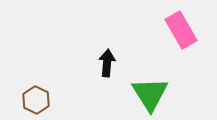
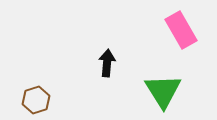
green triangle: moved 13 px right, 3 px up
brown hexagon: rotated 16 degrees clockwise
